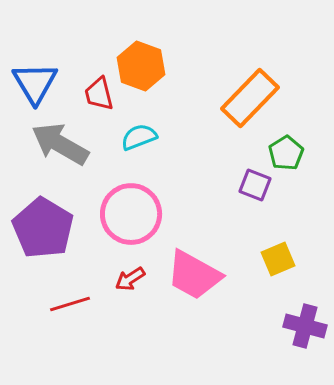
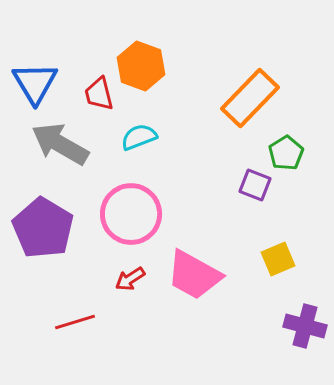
red line: moved 5 px right, 18 px down
